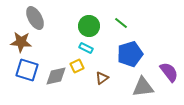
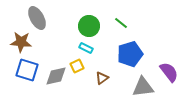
gray ellipse: moved 2 px right
